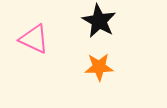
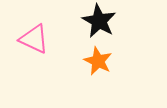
orange star: moved 1 px left, 6 px up; rotated 28 degrees clockwise
